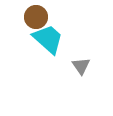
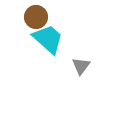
gray triangle: rotated 12 degrees clockwise
